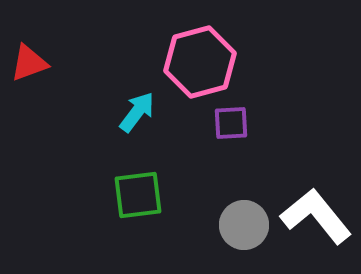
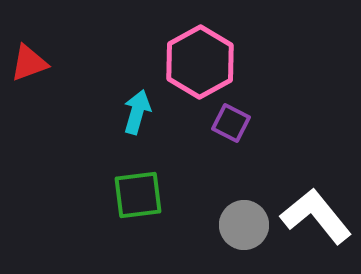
pink hexagon: rotated 14 degrees counterclockwise
cyan arrow: rotated 21 degrees counterclockwise
purple square: rotated 30 degrees clockwise
